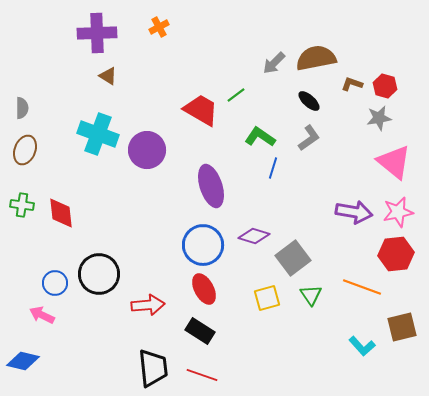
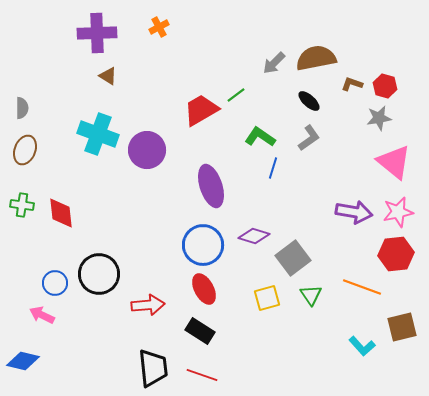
red trapezoid at (201, 110): rotated 60 degrees counterclockwise
